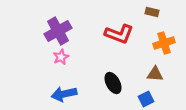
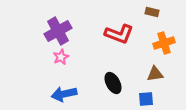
brown triangle: rotated 12 degrees counterclockwise
blue square: rotated 21 degrees clockwise
